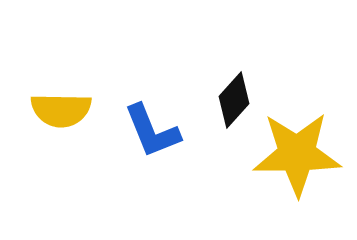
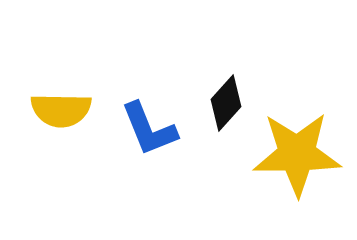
black diamond: moved 8 px left, 3 px down
blue L-shape: moved 3 px left, 2 px up
